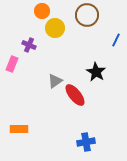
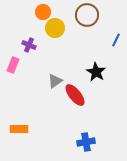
orange circle: moved 1 px right, 1 px down
pink rectangle: moved 1 px right, 1 px down
